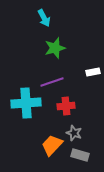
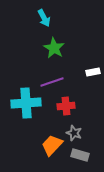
green star: moved 1 px left; rotated 25 degrees counterclockwise
